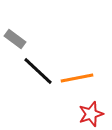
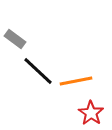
orange line: moved 1 px left, 3 px down
red star: moved 1 px up; rotated 20 degrees counterclockwise
